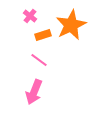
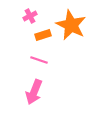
pink cross: rotated 24 degrees clockwise
orange star: rotated 20 degrees counterclockwise
pink line: rotated 18 degrees counterclockwise
